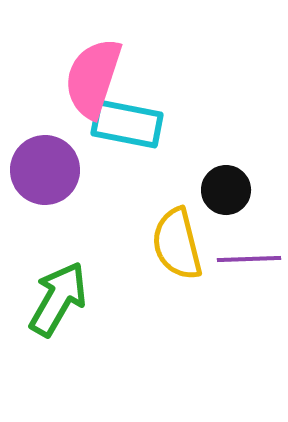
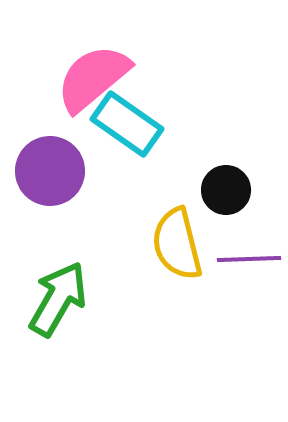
pink semicircle: rotated 32 degrees clockwise
cyan rectangle: rotated 24 degrees clockwise
purple circle: moved 5 px right, 1 px down
